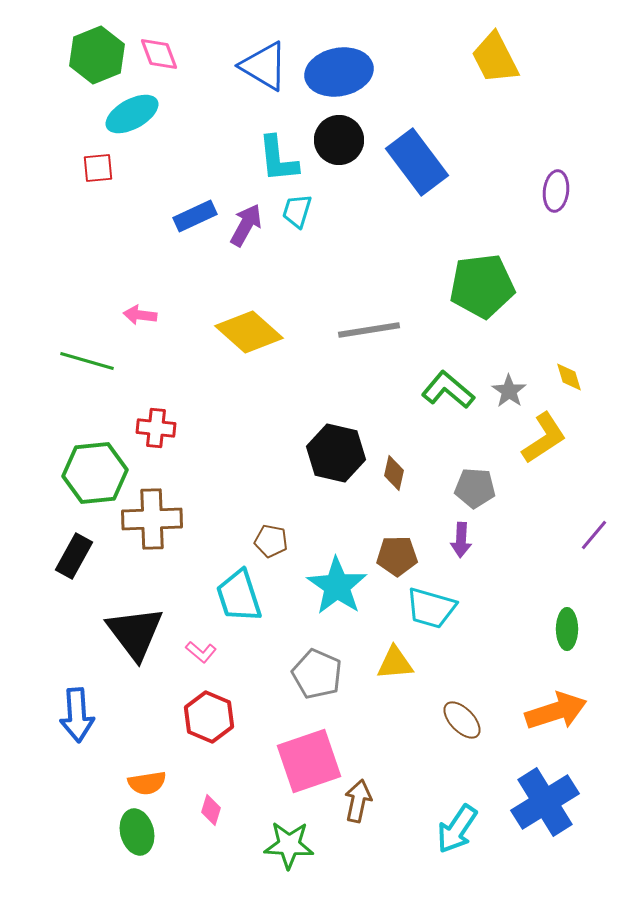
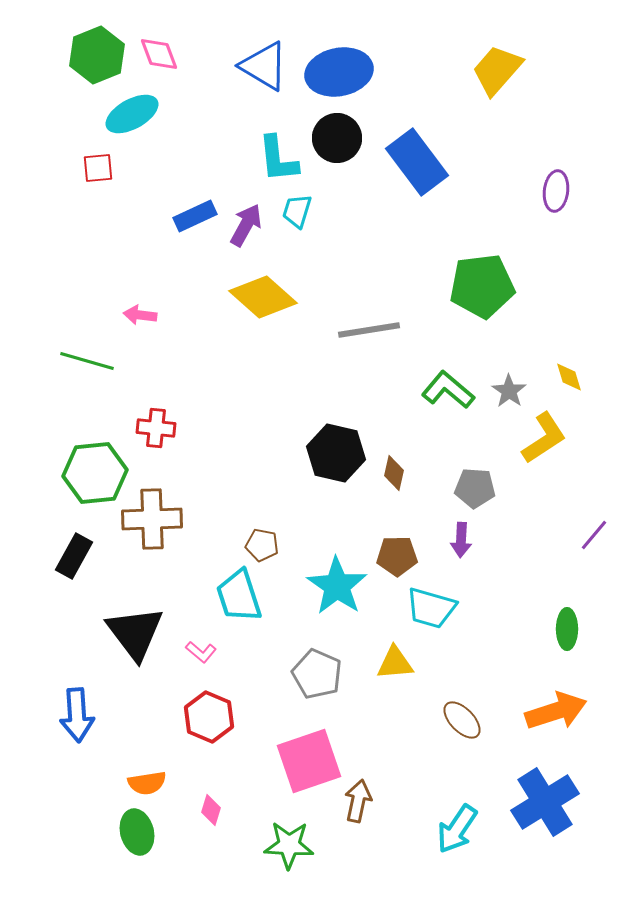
yellow trapezoid at (495, 58): moved 2 px right, 12 px down; rotated 68 degrees clockwise
black circle at (339, 140): moved 2 px left, 2 px up
yellow diamond at (249, 332): moved 14 px right, 35 px up
brown pentagon at (271, 541): moved 9 px left, 4 px down
